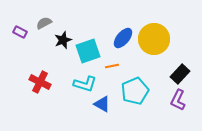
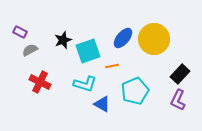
gray semicircle: moved 14 px left, 27 px down
